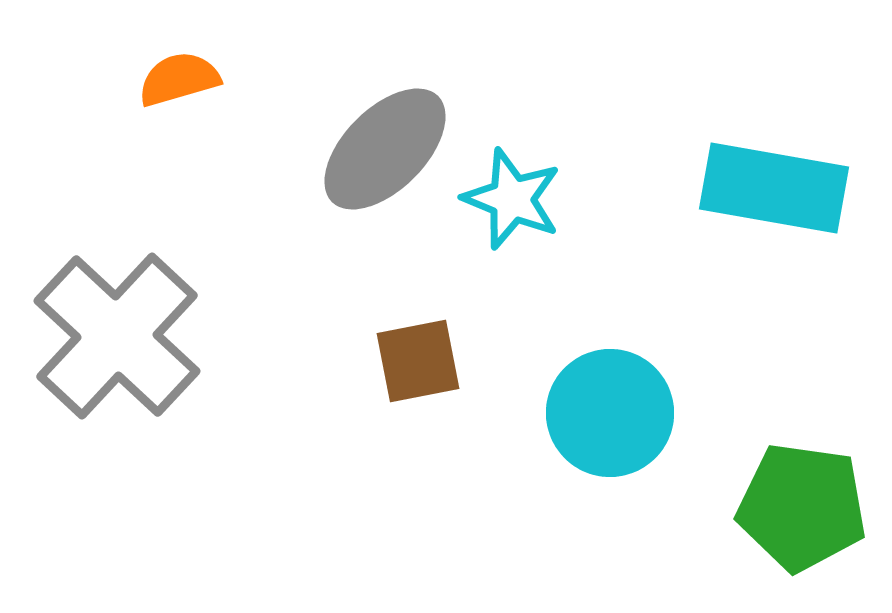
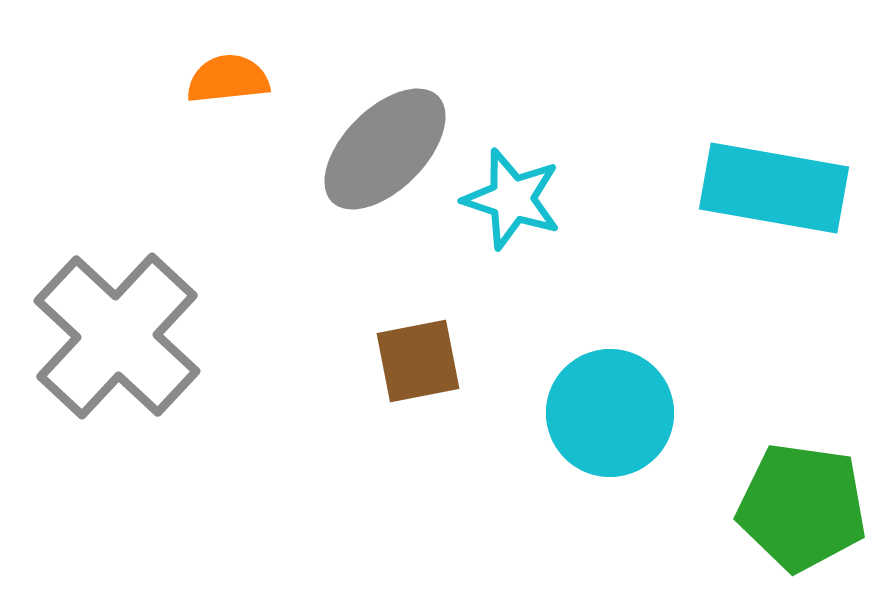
orange semicircle: moved 49 px right; rotated 10 degrees clockwise
cyan star: rotated 4 degrees counterclockwise
